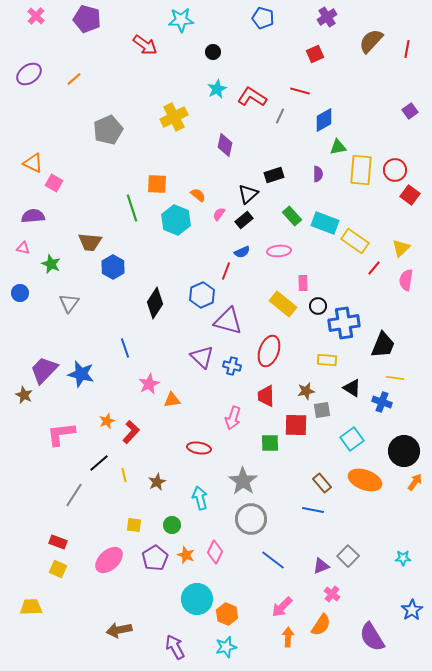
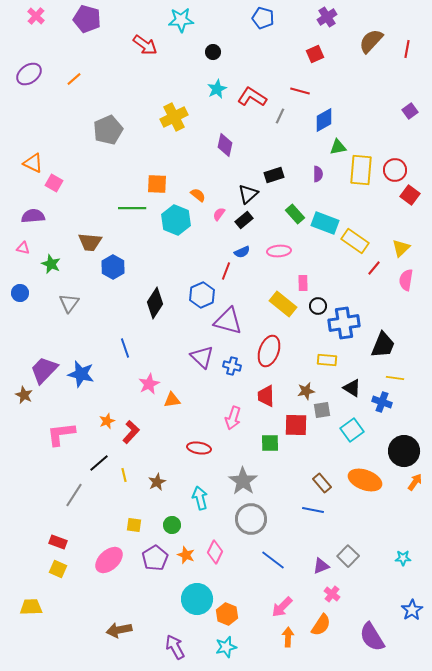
green line at (132, 208): rotated 72 degrees counterclockwise
green rectangle at (292, 216): moved 3 px right, 2 px up
cyan square at (352, 439): moved 9 px up
